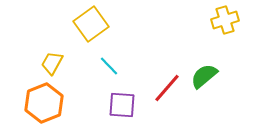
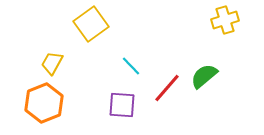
cyan line: moved 22 px right
